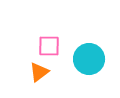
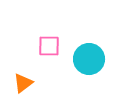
orange triangle: moved 16 px left, 11 px down
